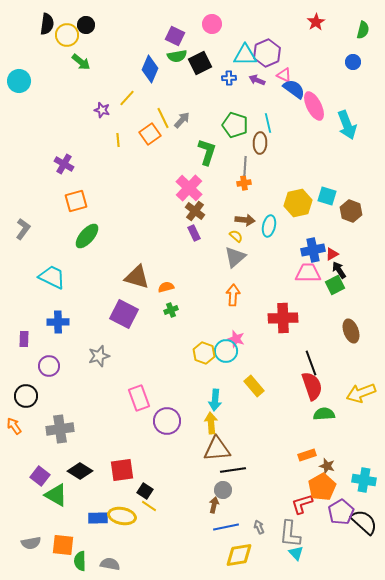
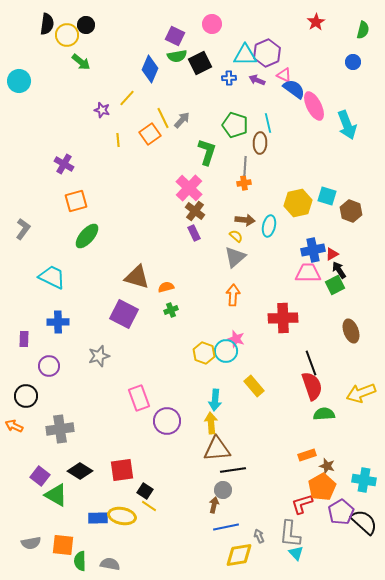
orange arrow at (14, 426): rotated 30 degrees counterclockwise
gray arrow at (259, 527): moved 9 px down
